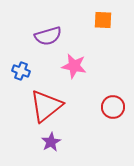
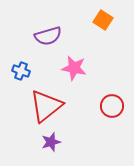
orange square: rotated 30 degrees clockwise
pink star: moved 2 px down
red circle: moved 1 px left, 1 px up
purple star: rotated 12 degrees clockwise
